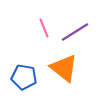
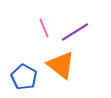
orange triangle: moved 3 px left, 3 px up
blue pentagon: rotated 20 degrees clockwise
